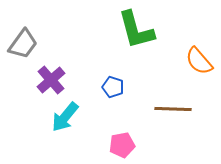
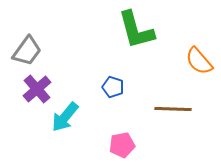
gray trapezoid: moved 4 px right, 7 px down
purple cross: moved 14 px left, 9 px down
